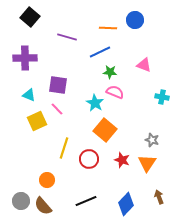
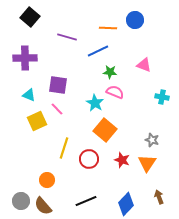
blue line: moved 2 px left, 1 px up
